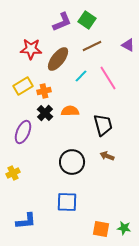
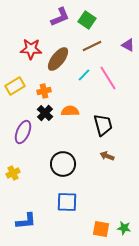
purple L-shape: moved 2 px left, 5 px up
cyan line: moved 3 px right, 1 px up
yellow rectangle: moved 8 px left
black circle: moved 9 px left, 2 px down
